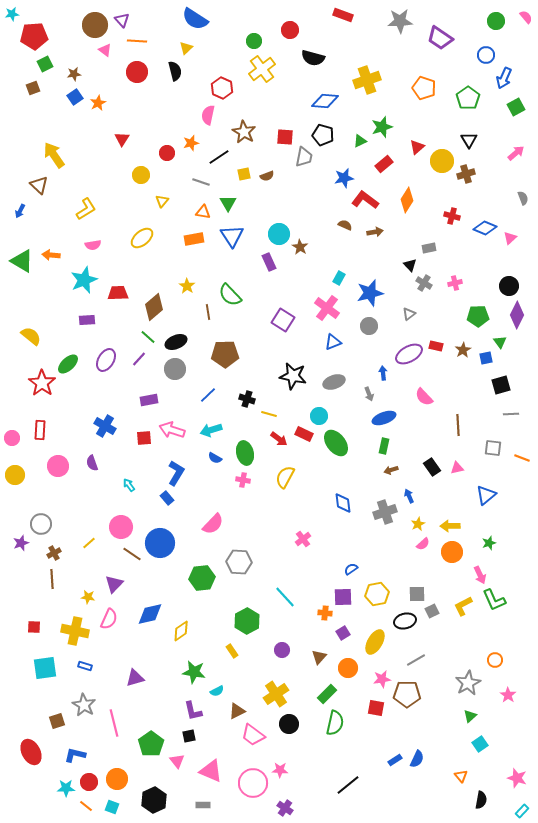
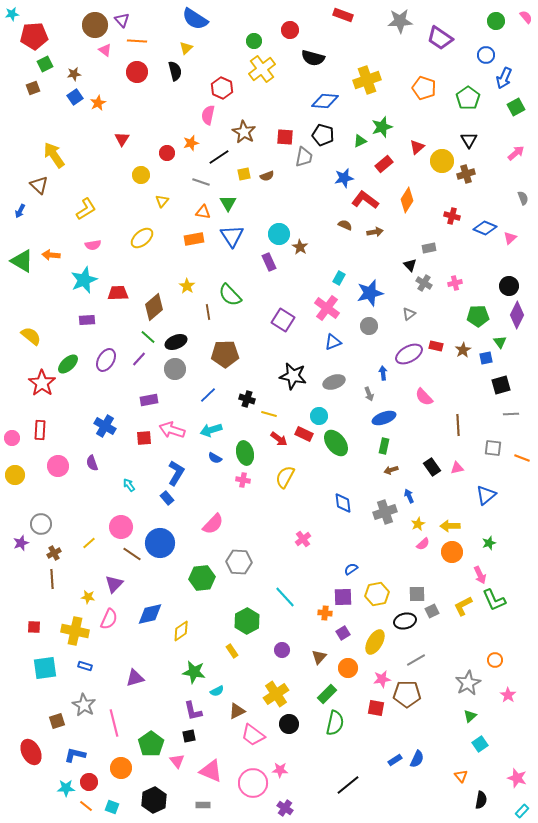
orange circle at (117, 779): moved 4 px right, 11 px up
